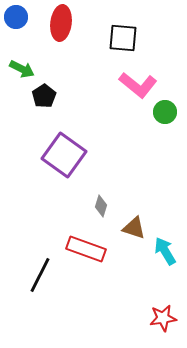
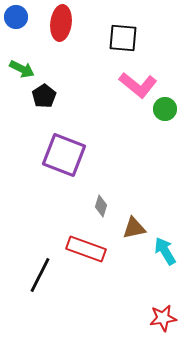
green circle: moved 3 px up
purple square: rotated 15 degrees counterclockwise
brown triangle: rotated 30 degrees counterclockwise
